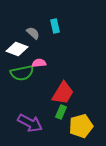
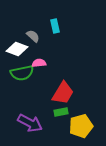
gray semicircle: moved 3 px down
green rectangle: rotated 56 degrees clockwise
